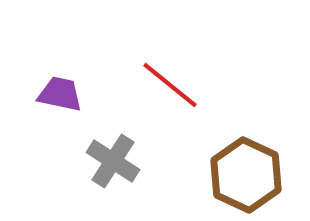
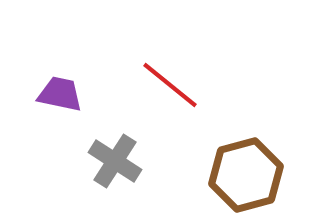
gray cross: moved 2 px right
brown hexagon: rotated 20 degrees clockwise
